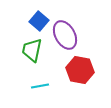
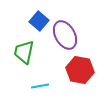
green trapezoid: moved 8 px left, 2 px down
